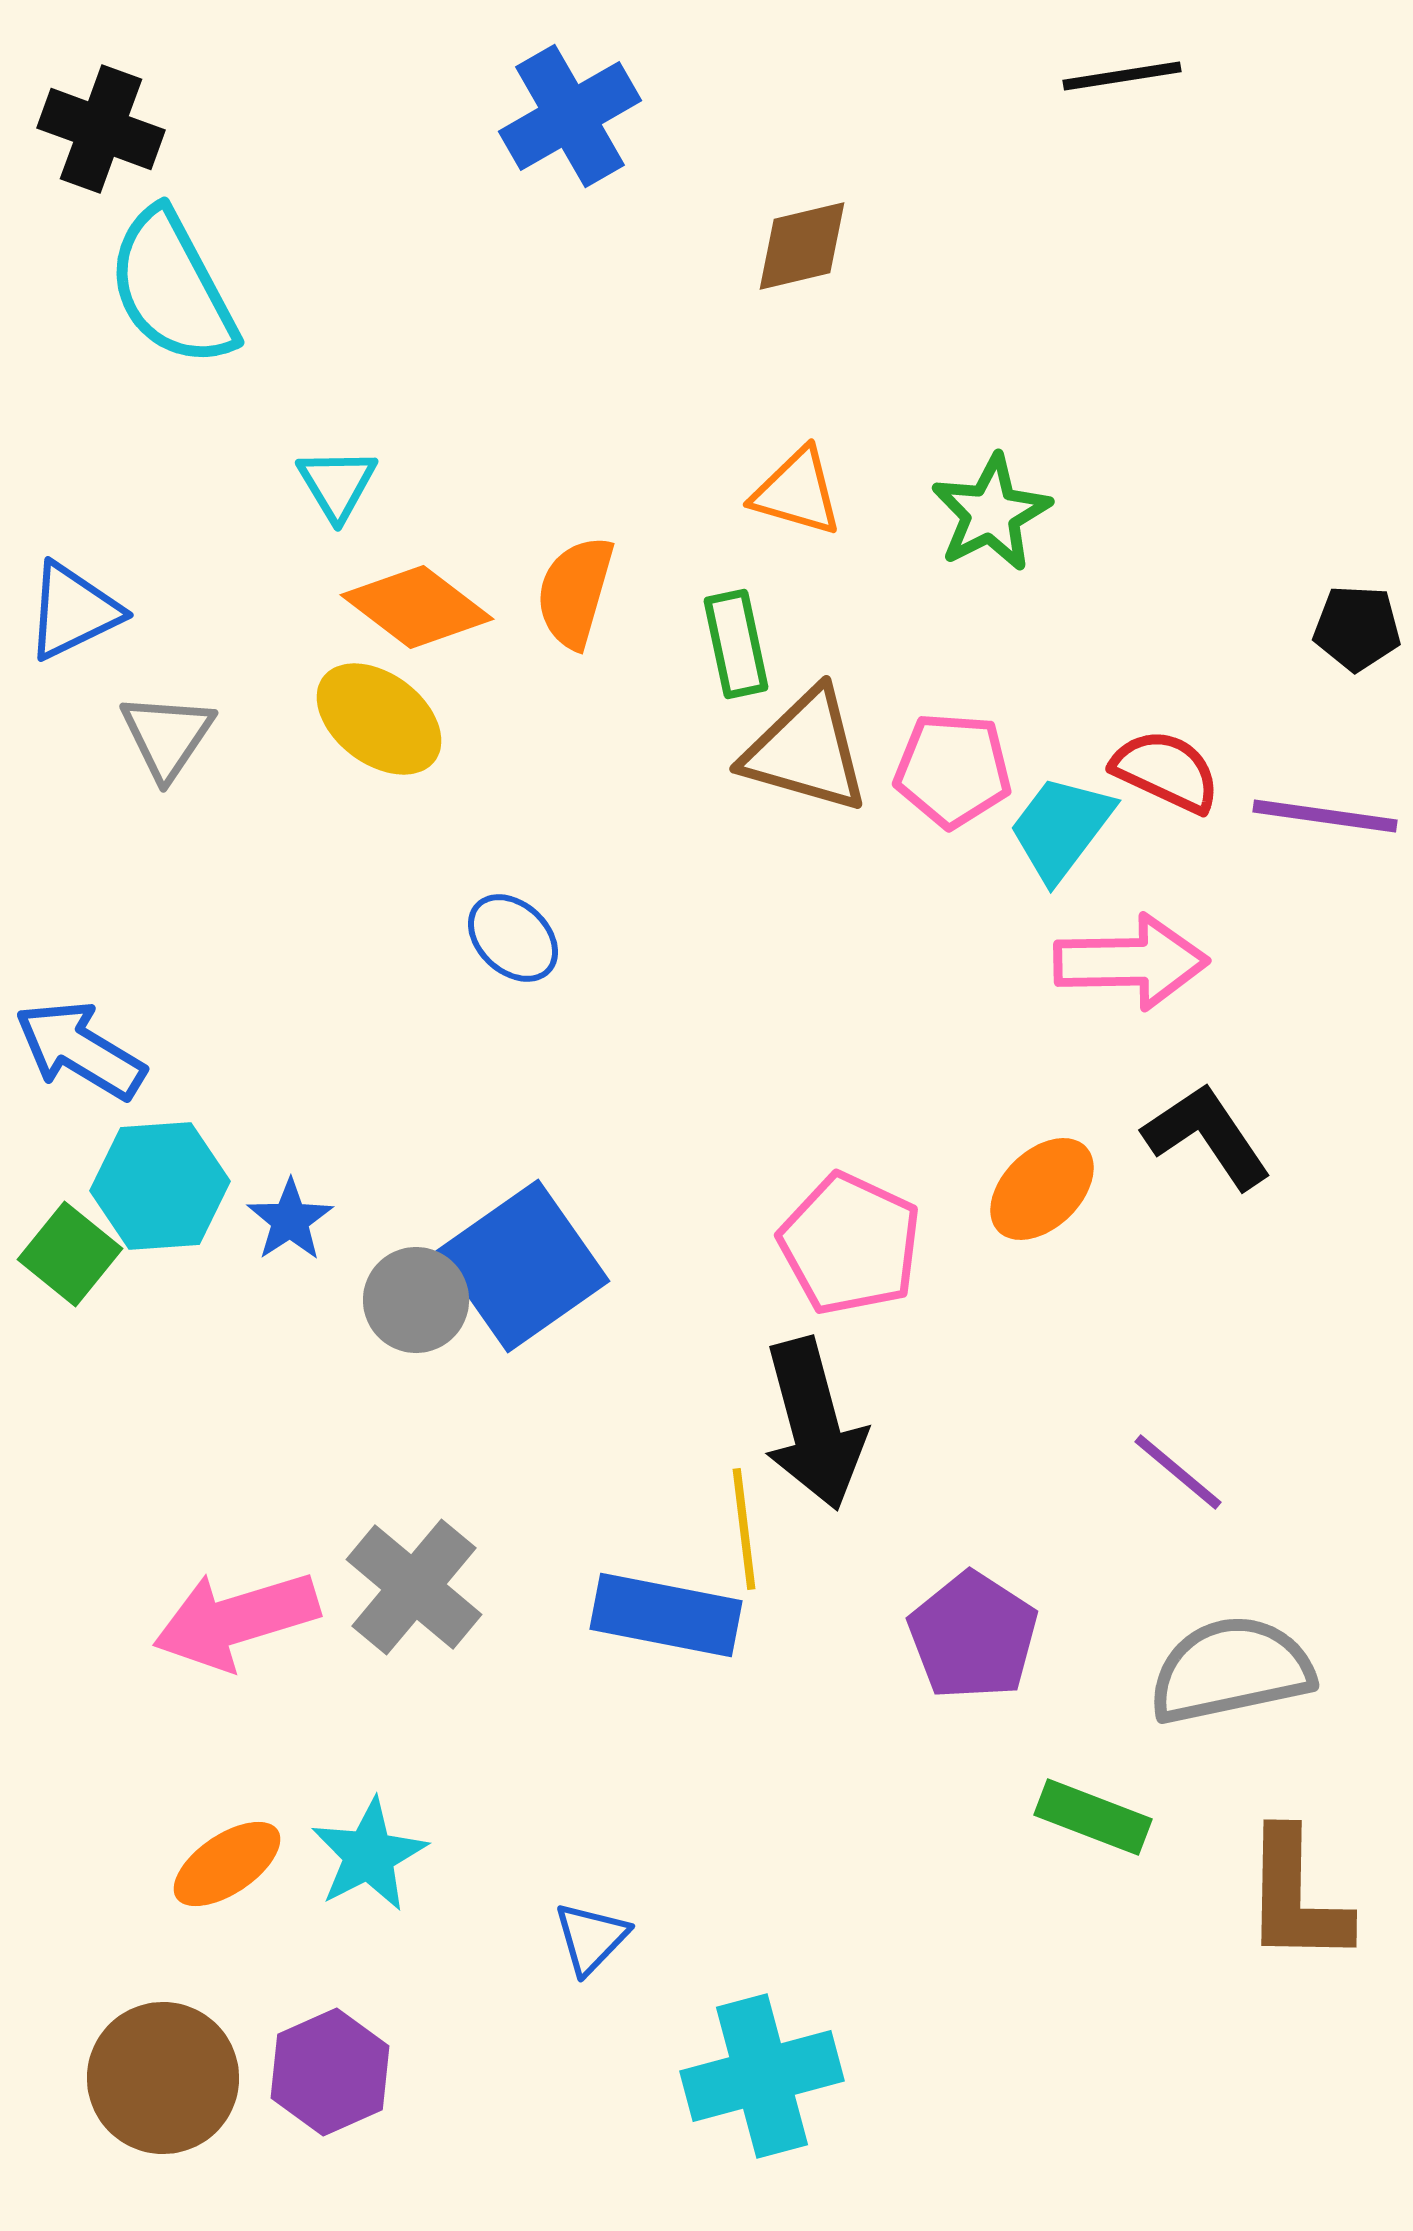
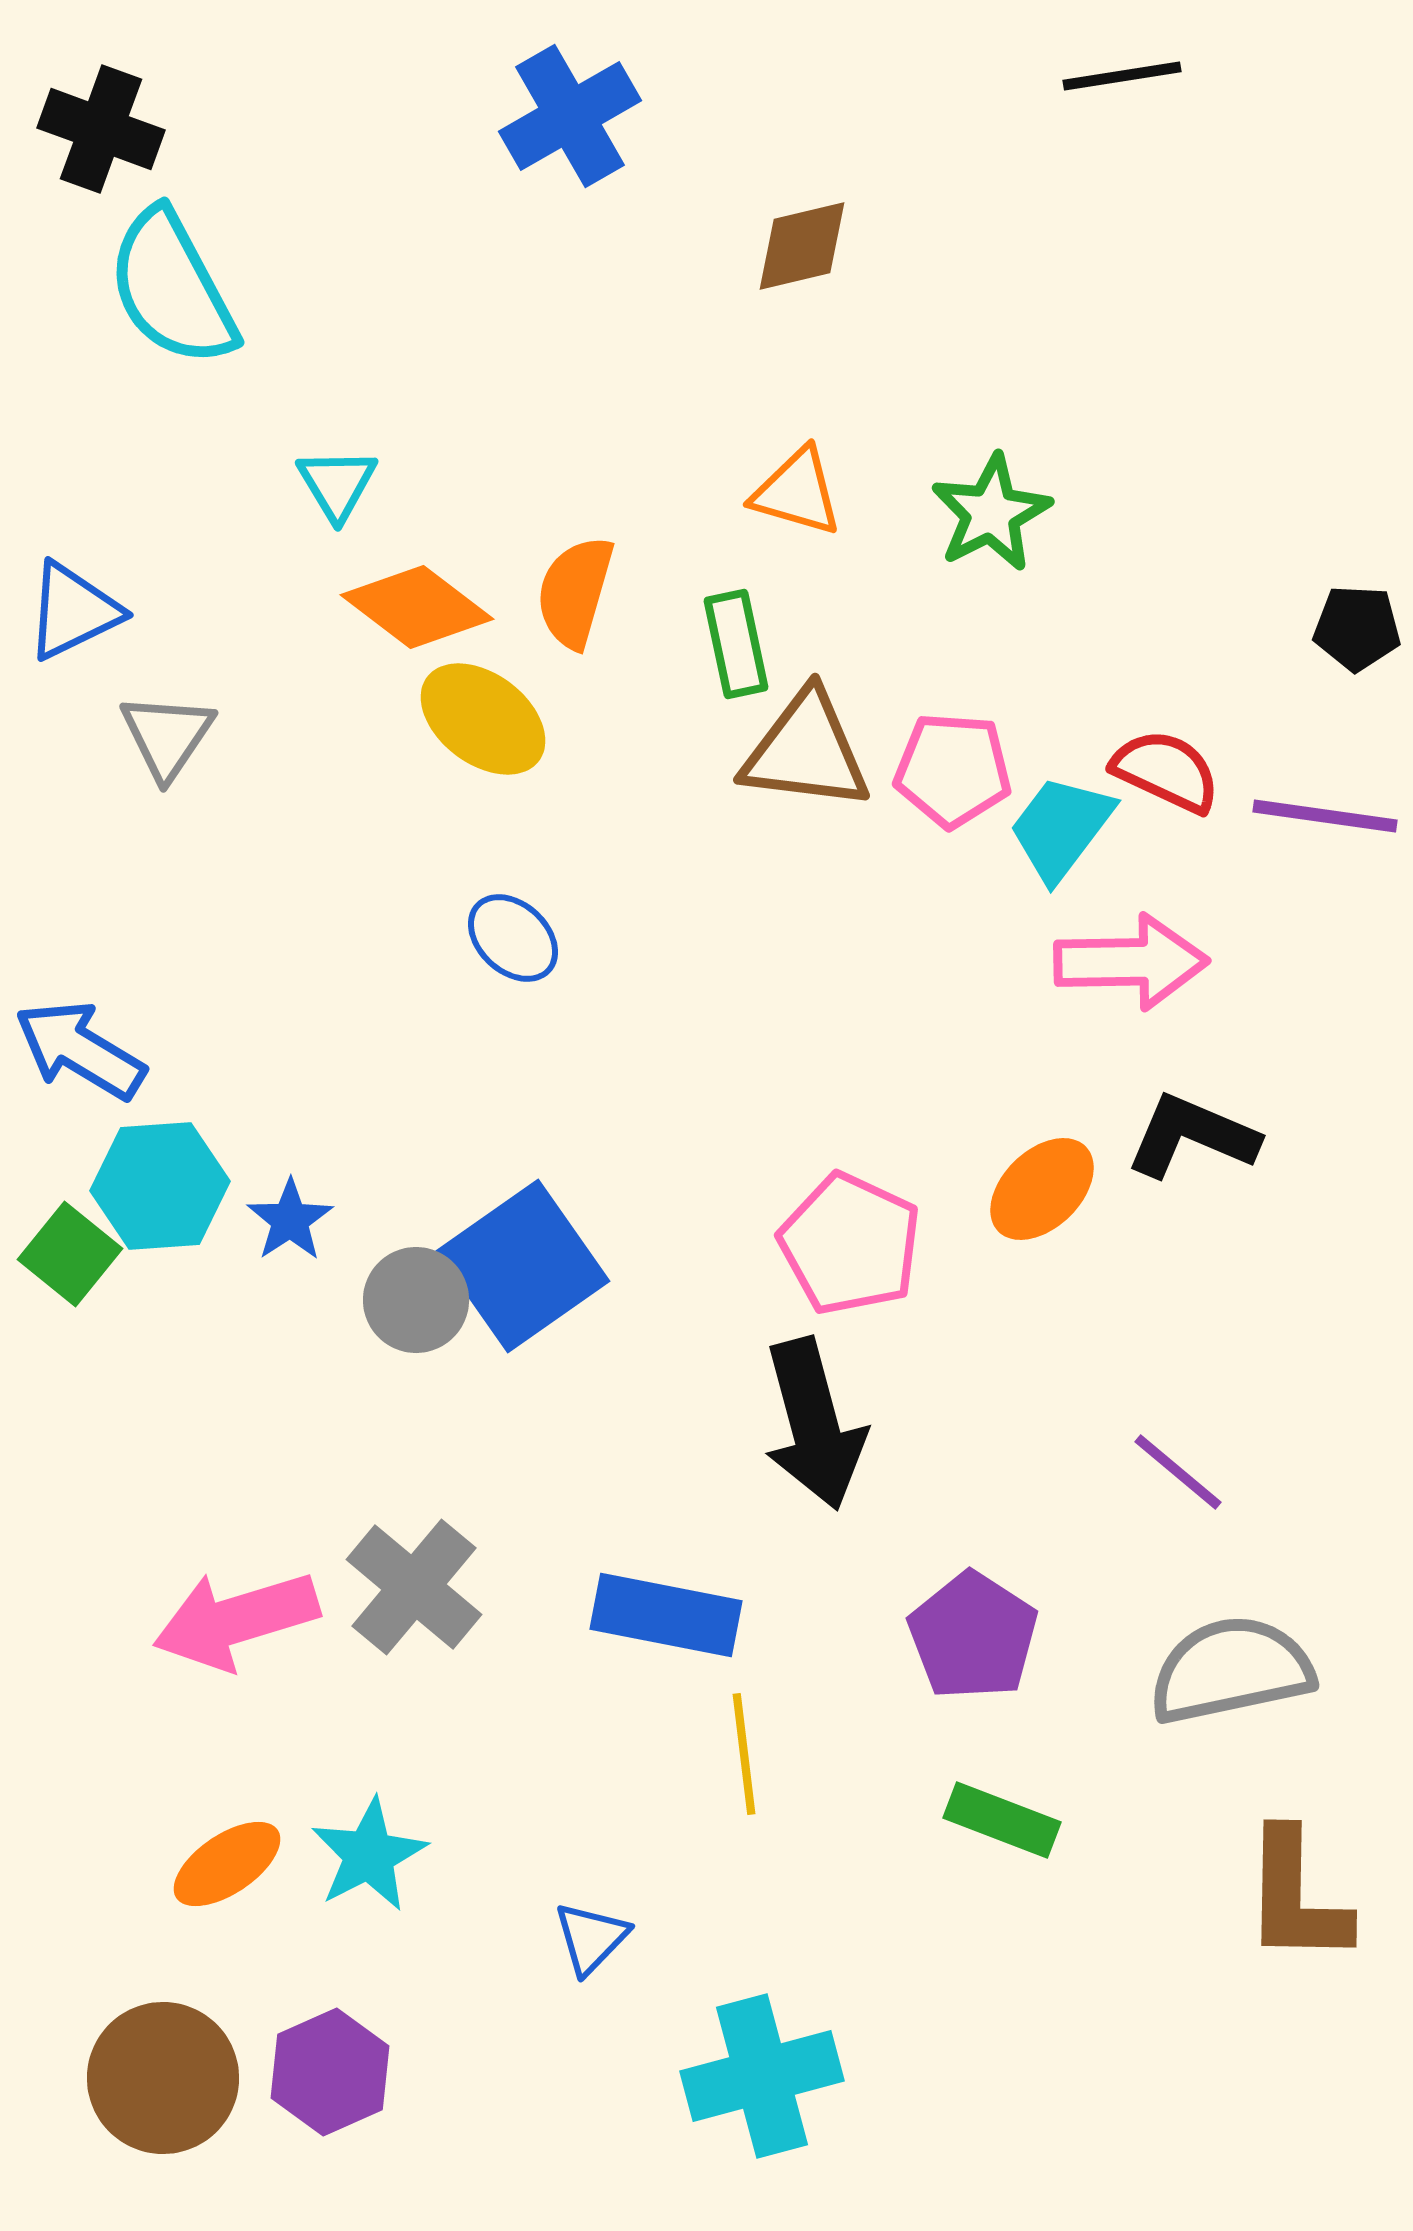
yellow ellipse at (379, 719): moved 104 px right
brown triangle at (806, 751): rotated 9 degrees counterclockwise
black L-shape at (1207, 1136): moved 15 px left; rotated 33 degrees counterclockwise
yellow line at (744, 1529): moved 225 px down
green rectangle at (1093, 1817): moved 91 px left, 3 px down
